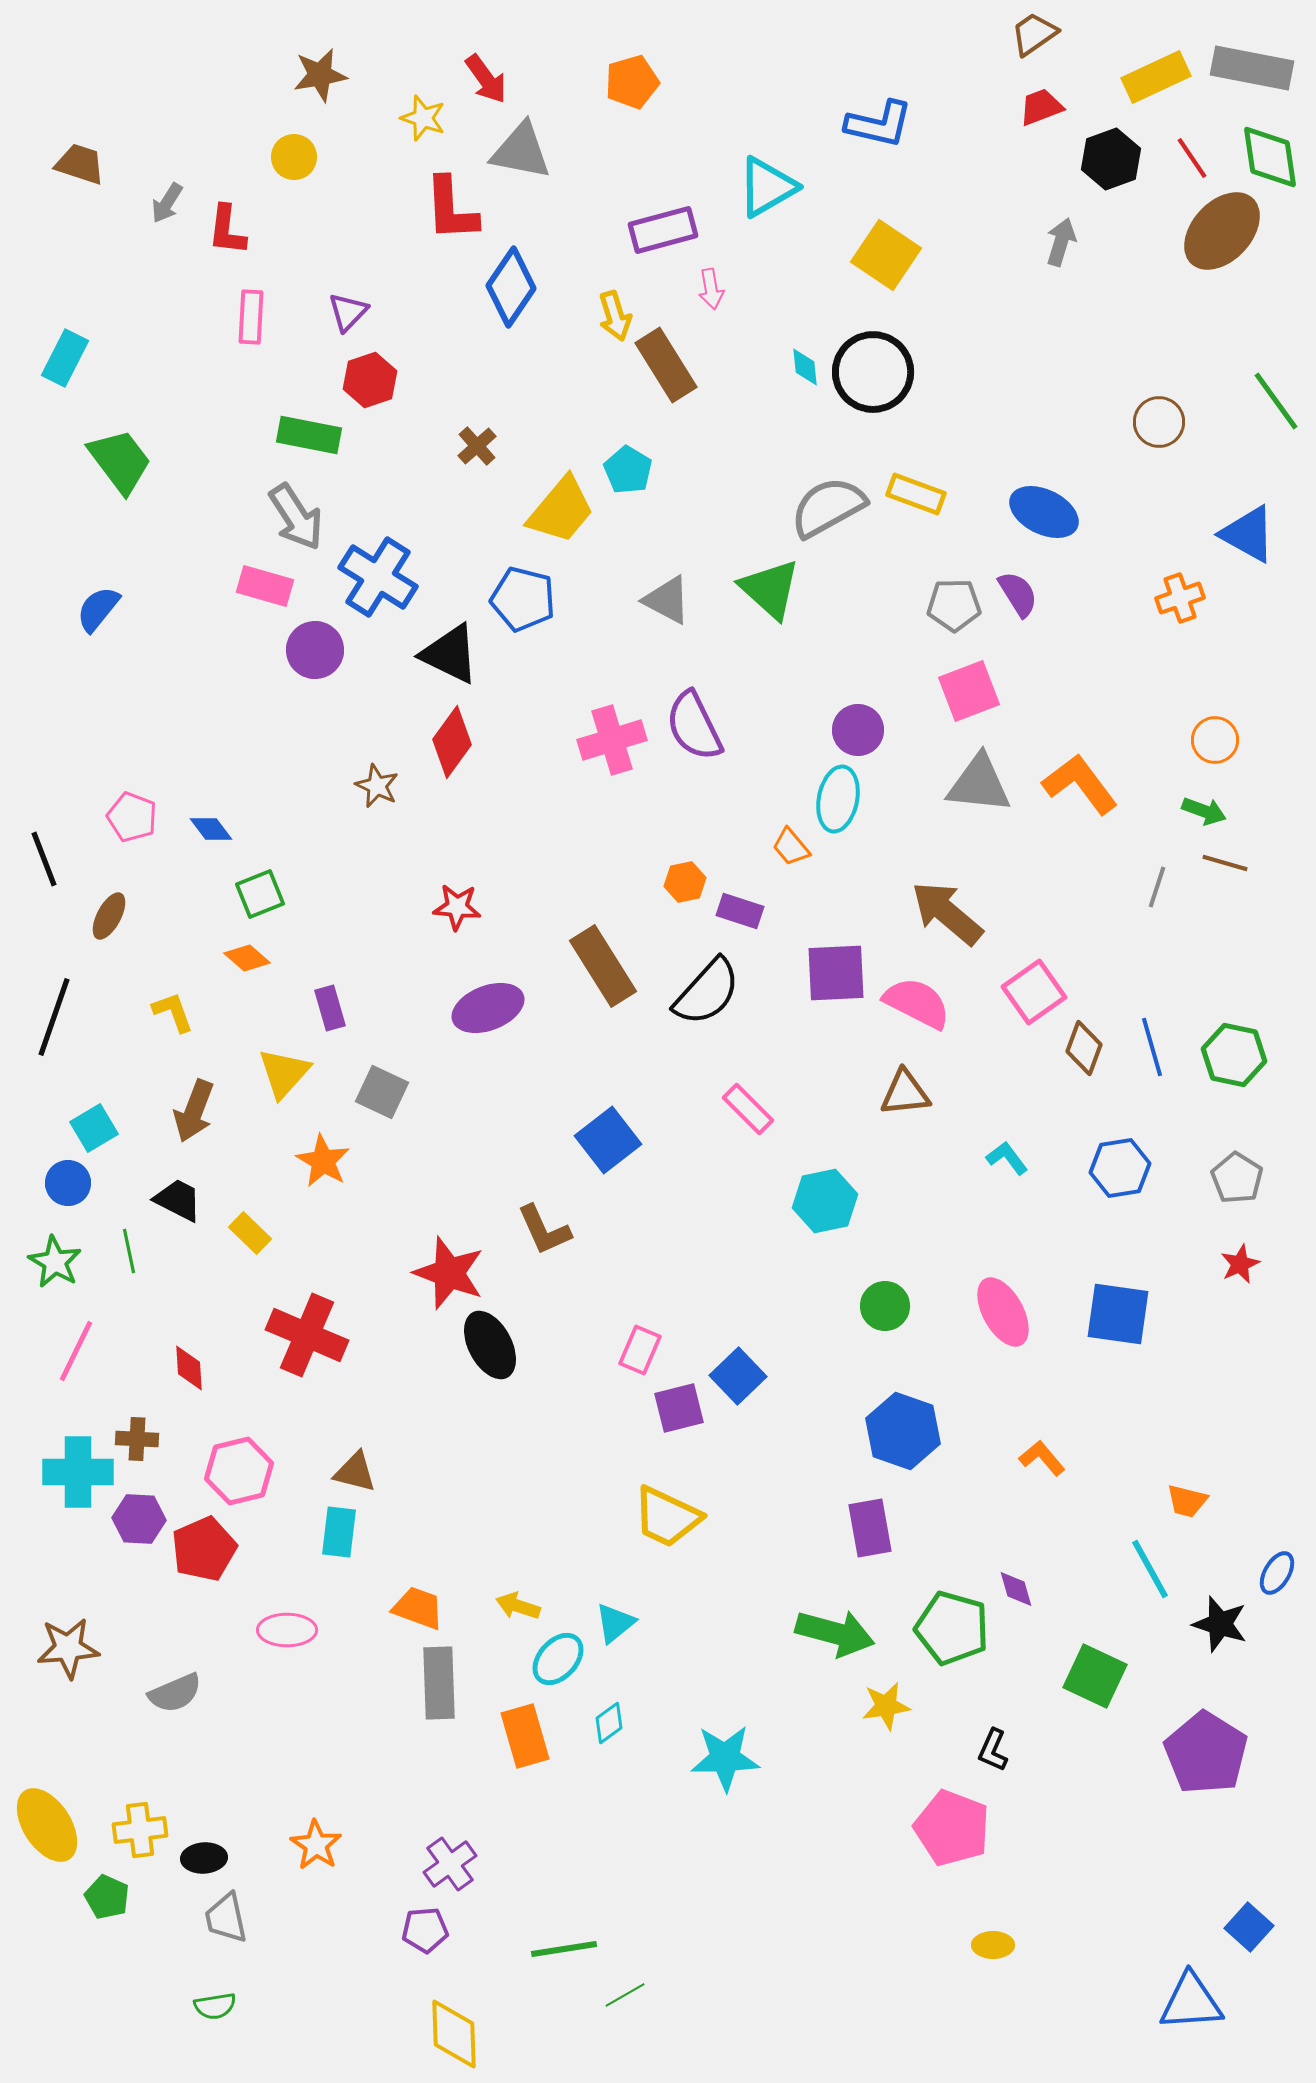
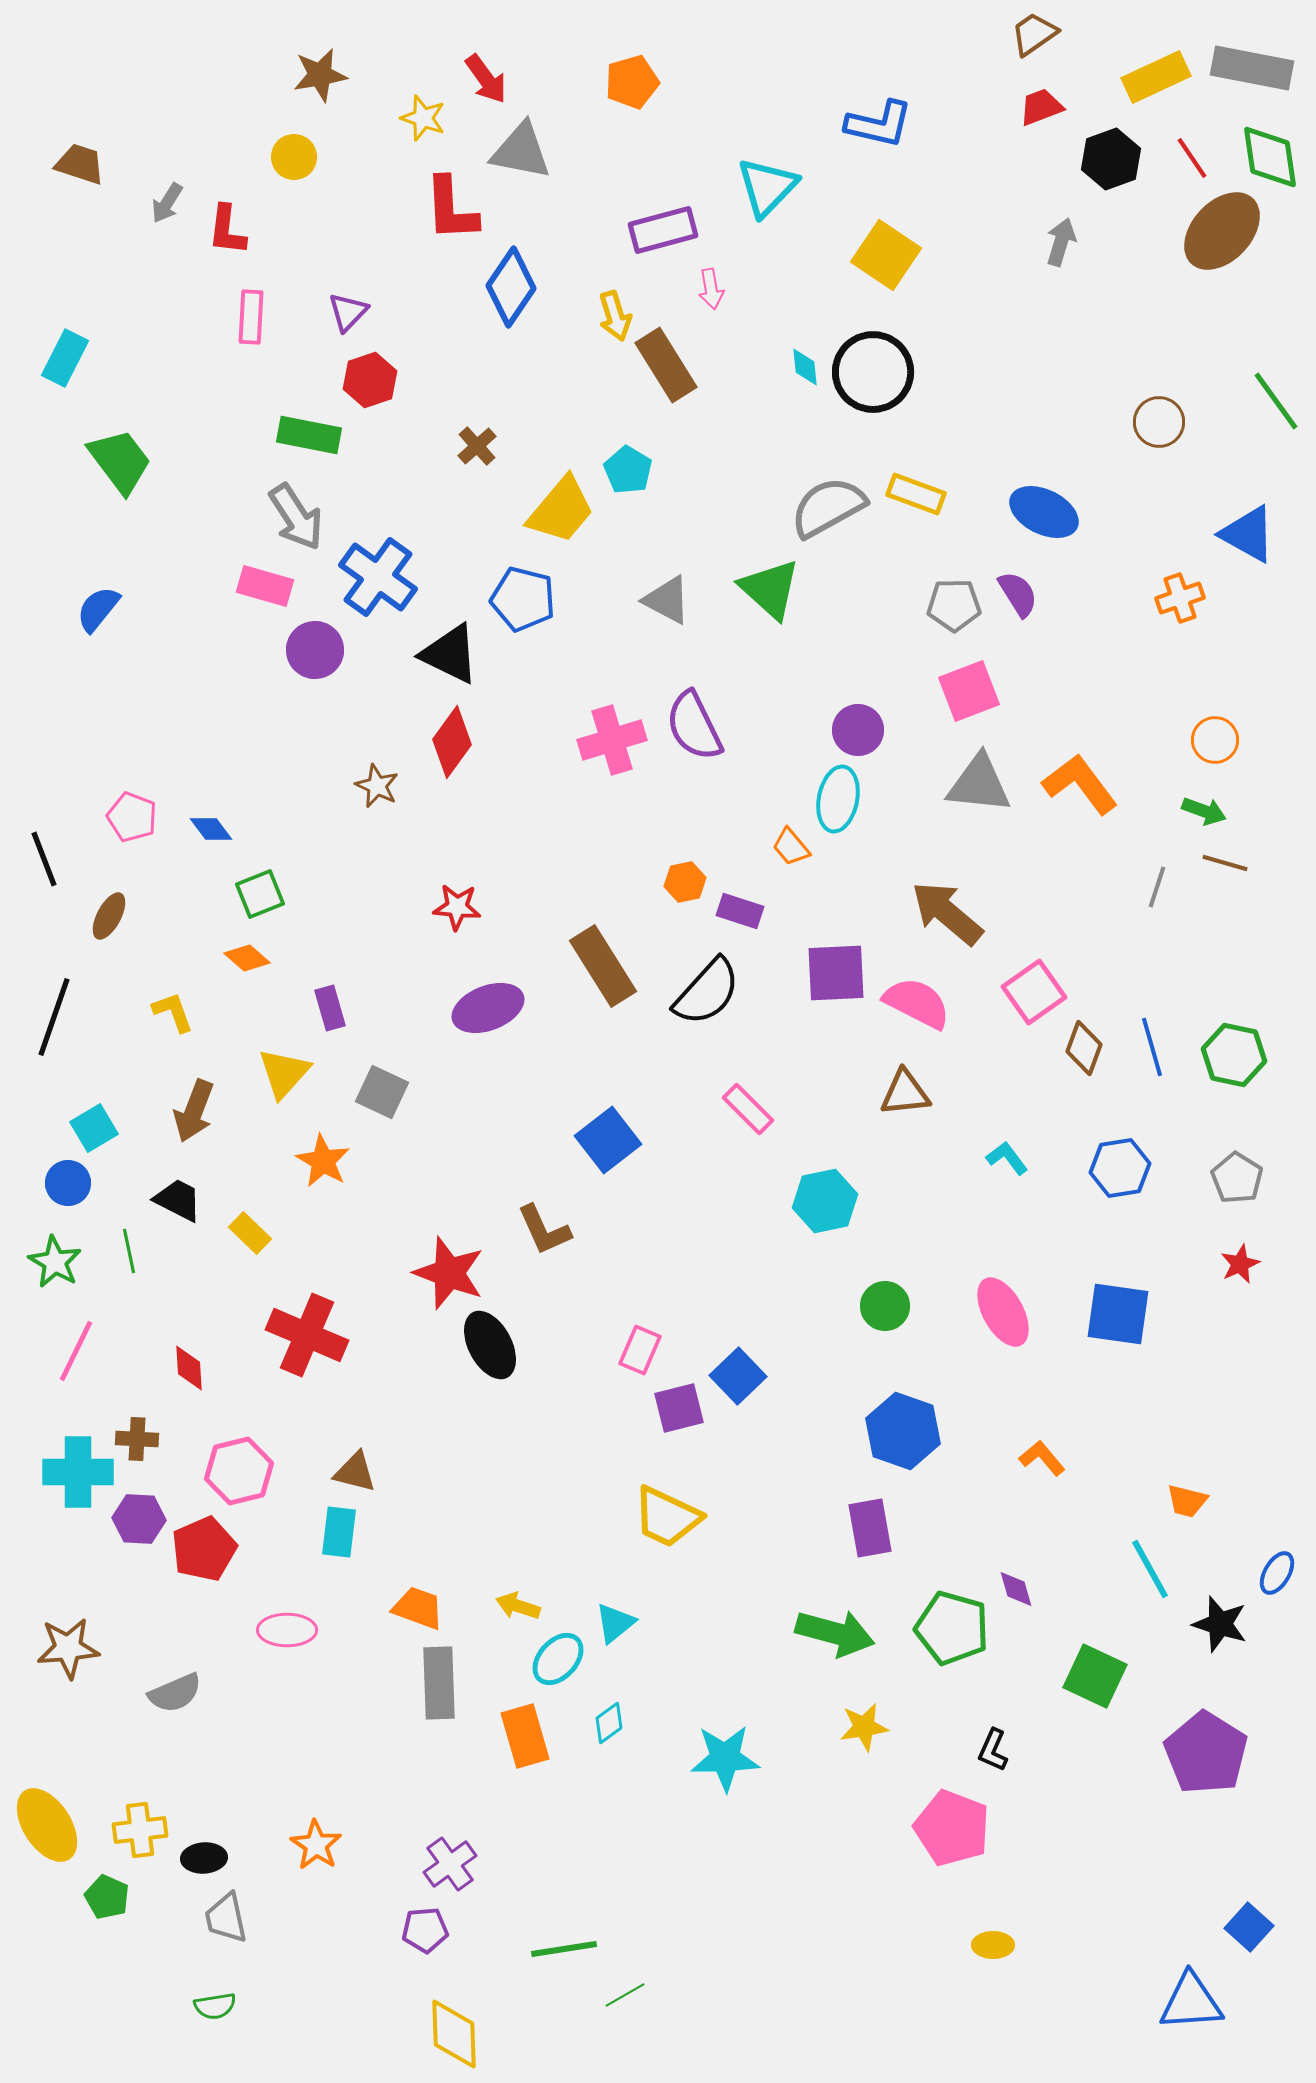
cyan triangle at (767, 187): rotated 16 degrees counterclockwise
blue cross at (378, 577): rotated 4 degrees clockwise
yellow star at (886, 1706): moved 22 px left, 21 px down
